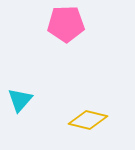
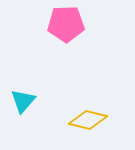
cyan triangle: moved 3 px right, 1 px down
